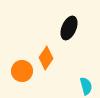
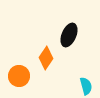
black ellipse: moved 7 px down
orange circle: moved 3 px left, 5 px down
